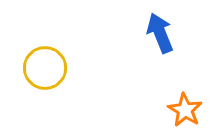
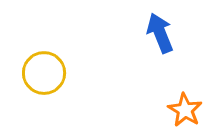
yellow circle: moved 1 px left, 5 px down
